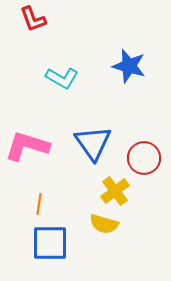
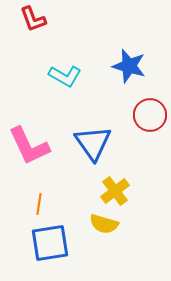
cyan L-shape: moved 3 px right, 2 px up
pink L-shape: moved 2 px right; rotated 132 degrees counterclockwise
red circle: moved 6 px right, 43 px up
blue square: rotated 9 degrees counterclockwise
